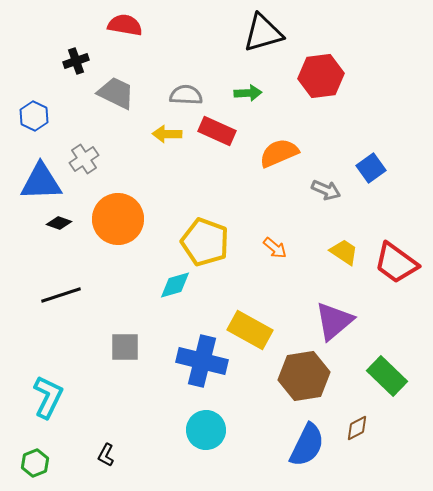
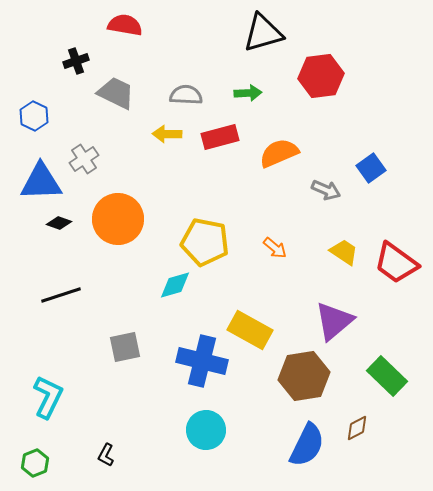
red rectangle: moved 3 px right, 6 px down; rotated 39 degrees counterclockwise
yellow pentagon: rotated 9 degrees counterclockwise
gray square: rotated 12 degrees counterclockwise
